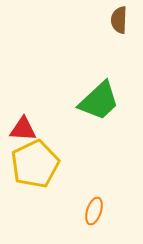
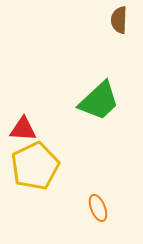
yellow pentagon: moved 2 px down
orange ellipse: moved 4 px right, 3 px up; rotated 40 degrees counterclockwise
